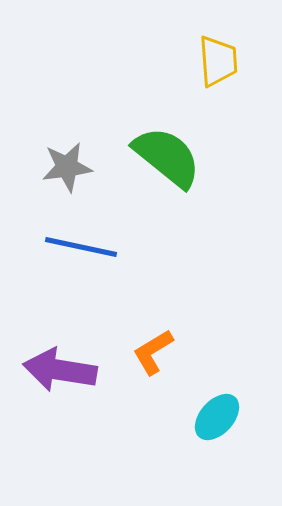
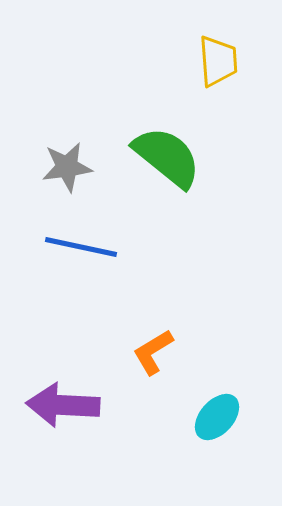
purple arrow: moved 3 px right, 35 px down; rotated 6 degrees counterclockwise
